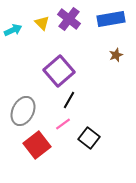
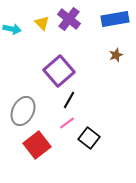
blue rectangle: moved 4 px right
cyan arrow: moved 1 px left, 1 px up; rotated 36 degrees clockwise
pink line: moved 4 px right, 1 px up
